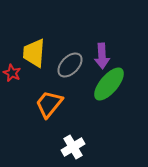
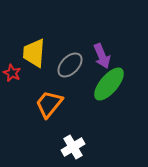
purple arrow: rotated 20 degrees counterclockwise
